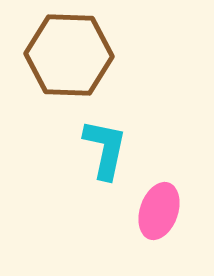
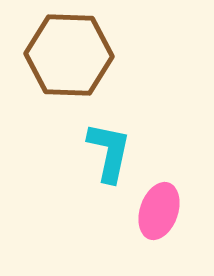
cyan L-shape: moved 4 px right, 3 px down
